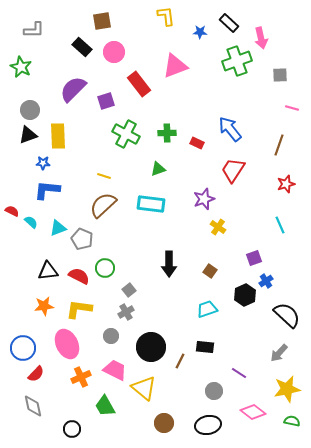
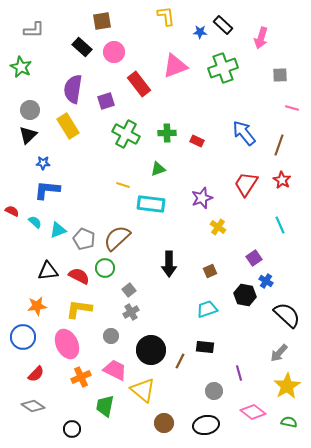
black rectangle at (229, 23): moved 6 px left, 2 px down
pink arrow at (261, 38): rotated 30 degrees clockwise
green cross at (237, 61): moved 14 px left, 7 px down
purple semicircle at (73, 89): rotated 36 degrees counterclockwise
blue arrow at (230, 129): moved 14 px right, 4 px down
black triangle at (28, 135): rotated 24 degrees counterclockwise
yellow rectangle at (58, 136): moved 10 px right, 10 px up; rotated 30 degrees counterclockwise
red rectangle at (197, 143): moved 2 px up
red trapezoid at (233, 170): moved 13 px right, 14 px down
yellow line at (104, 176): moved 19 px right, 9 px down
red star at (286, 184): moved 4 px left, 4 px up; rotated 24 degrees counterclockwise
purple star at (204, 199): moved 2 px left, 1 px up
brown semicircle at (103, 205): moved 14 px right, 33 px down
cyan semicircle at (31, 222): moved 4 px right
cyan triangle at (58, 228): moved 2 px down
gray pentagon at (82, 239): moved 2 px right
purple square at (254, 258): rotated 14 degrees counterclockwise
brown square at (210, 271): rotated 32 degrees clockwise
blue cross at (266, 281): rotated 24 degrees counterclockwise
black hexagon at (245, 295): rotated 25 degrees counterclockwise
orange star at (44, 306): moved 7 px left
gray cross at (126, 312): moved 5 px right
black circle at (151, 347): moved 3 px down
blue circle at (23, 348): moved 11 px up
purple line at (239, 373): rotated 42 degrees clockwise
yellow triangle at (144, 388): moved 1 px left, 2 px down
yellow star at (287, 389): moved 3 px up; rotated 20 degrees counterclockwise
gray diamond at (33, 406): rotated 45 degrees counterclockwise
green trapezoid at (105, 406): rotated 40 degrees clockwise
green semicircle at (292, 421): moved 3 px left, 1 px down
black ellipse at (208, 425): moved 2 px left
